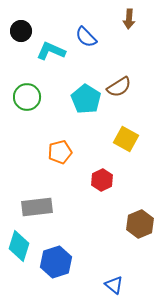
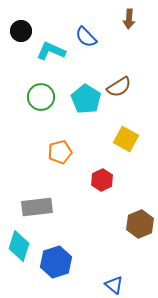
green circle: moved 14 px right
